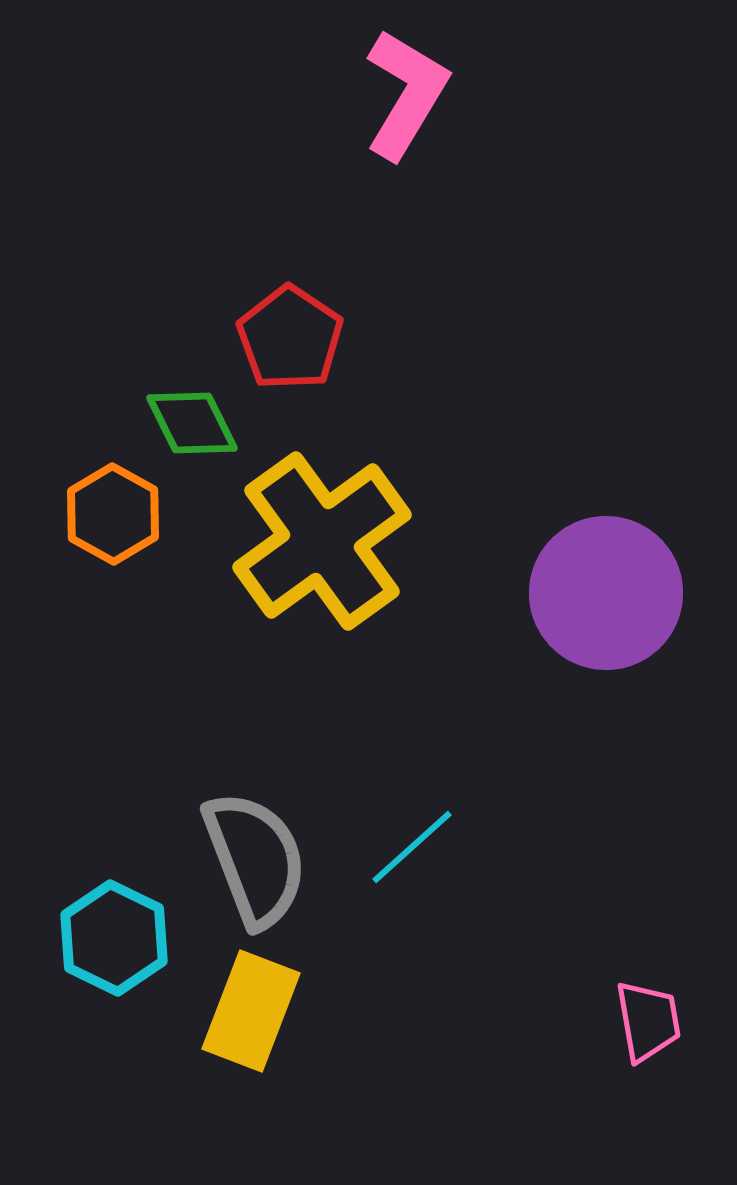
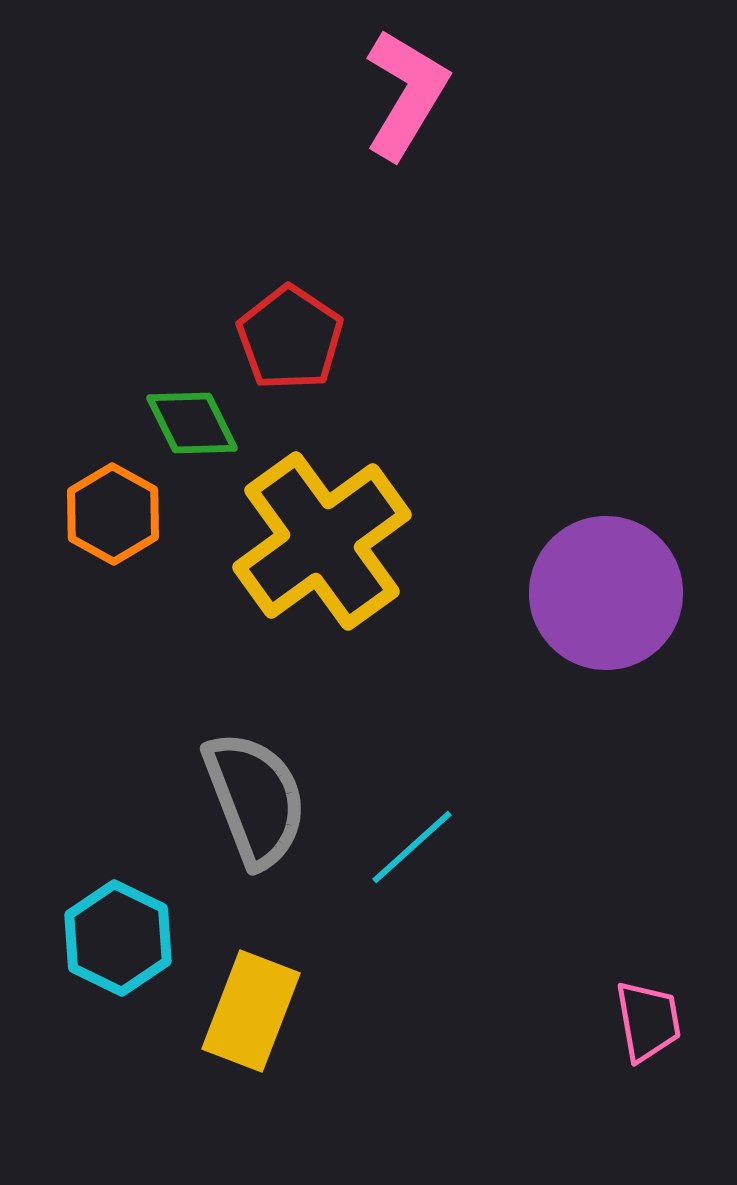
gray semicircle: moved 60 px up
cyan hexagon: moved 4 px right
